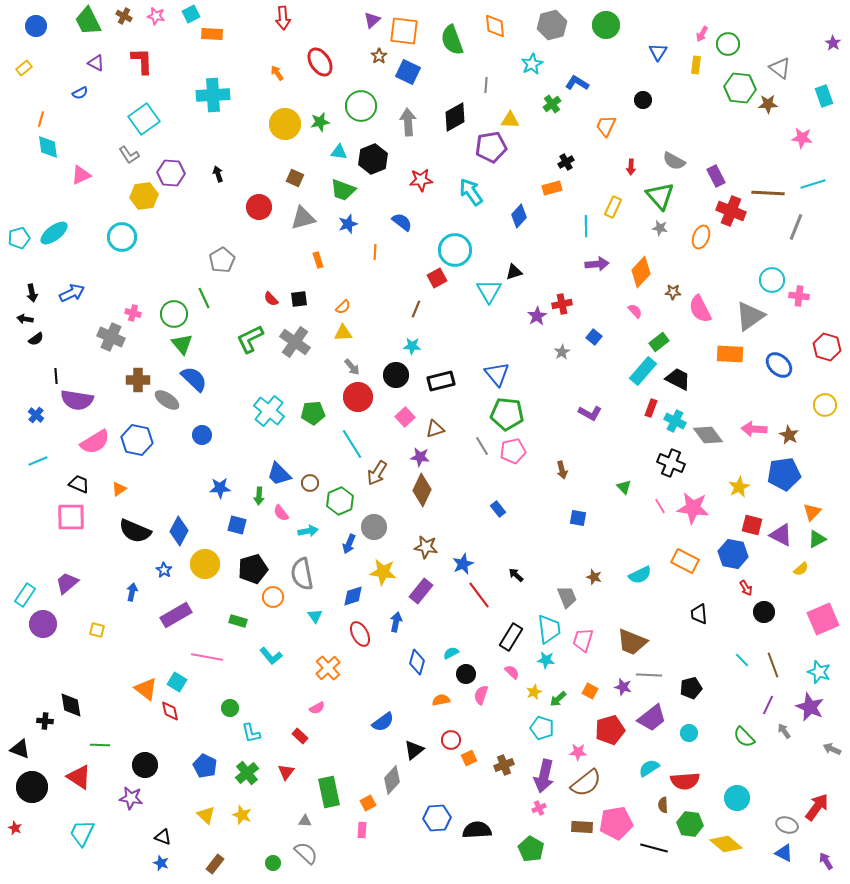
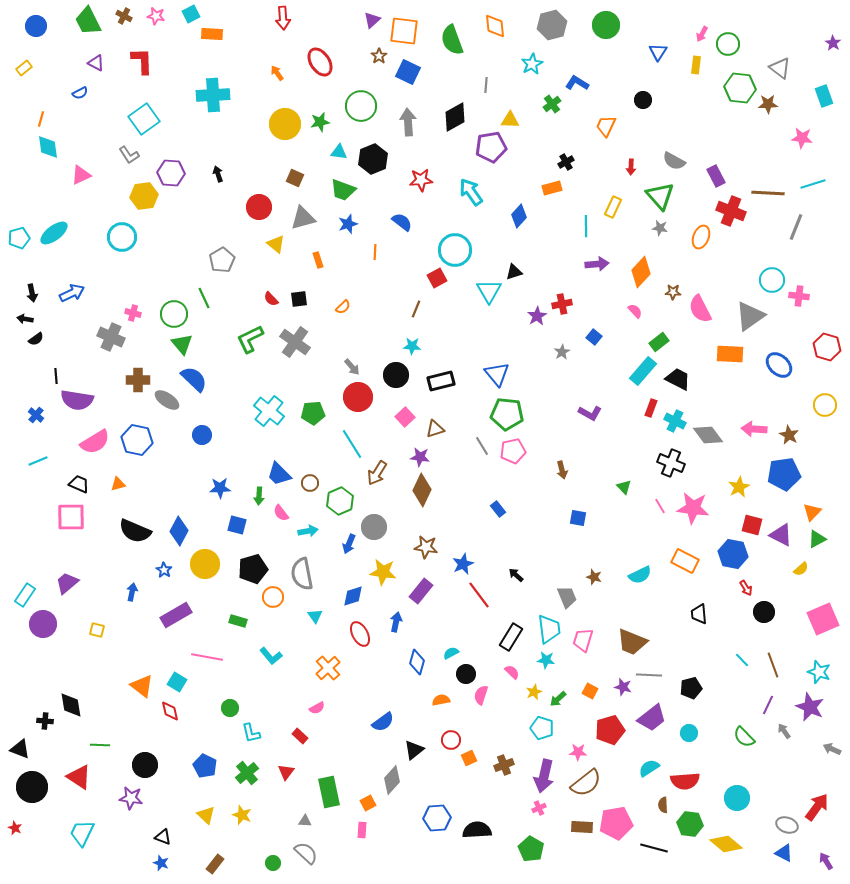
yellow triangle at (343, 333): moved 67 px left, 89 px up; rotated 42 degrees clockwise
orange triangle at (119, 489): moved 1 px left, 5 px up; rotated 21 degrees clockwise
orange triangle at (146, 689): moved 4 px left, 3 px up
